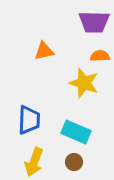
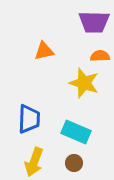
blue trapezoid: moved 1 px up
brown circle: moved 1 px down
